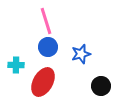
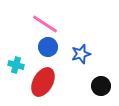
pink line: moved 1 px left, 3 px down; rotated 40 degrees counterclockwise
cyan cross: rotated 14 degrees clockwise
